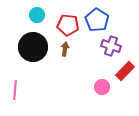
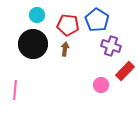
black circle: moved 3 px up
pink circle: moved 1 px left, 2 px up
